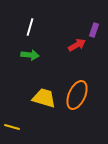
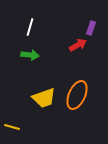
purple rectangle: moved 3 px left, 2 px up
red arrow: moved 1 px right
yellow trapezoid: rotated 145 degrees clockwise
